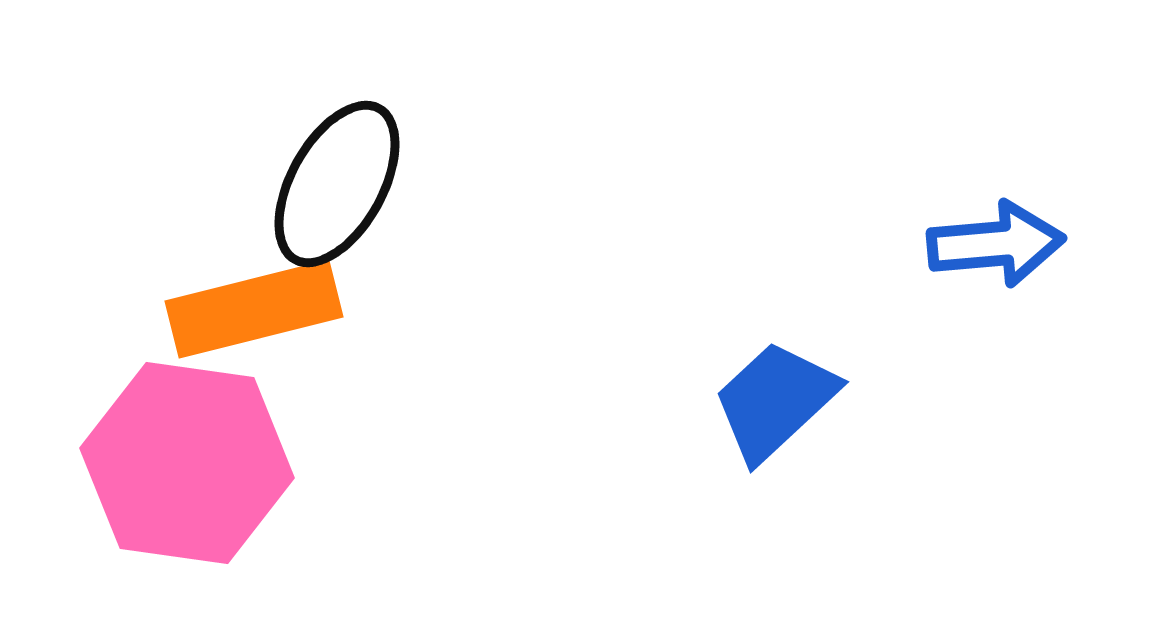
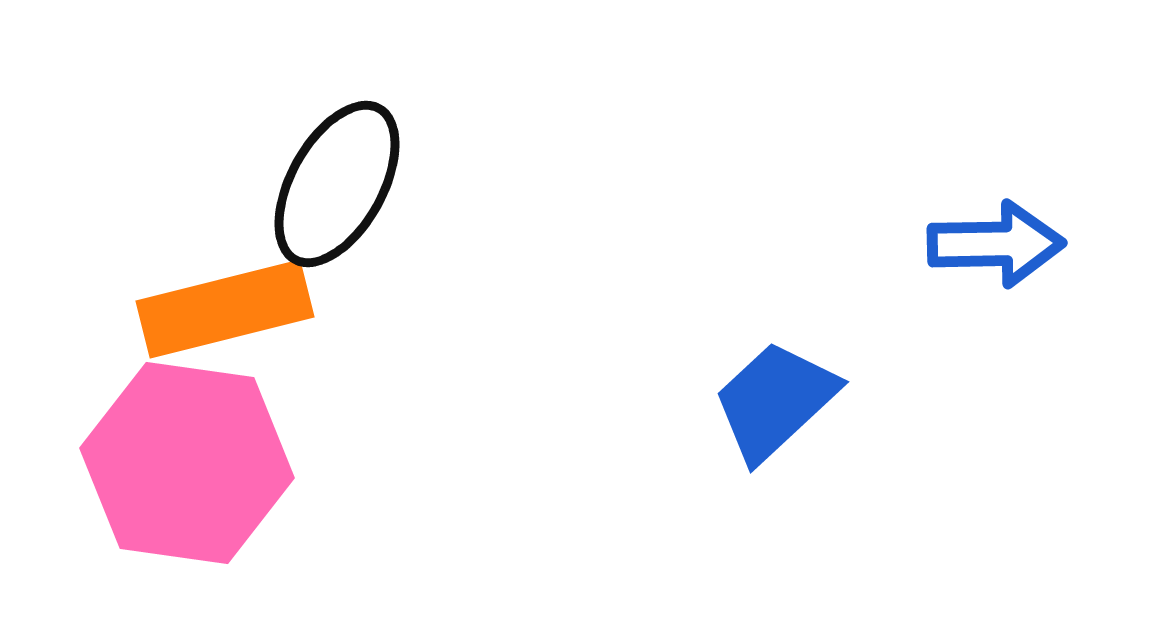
blue arrow: rotated 4 degrees clockwise
orange rectangle: moved 29 px left
